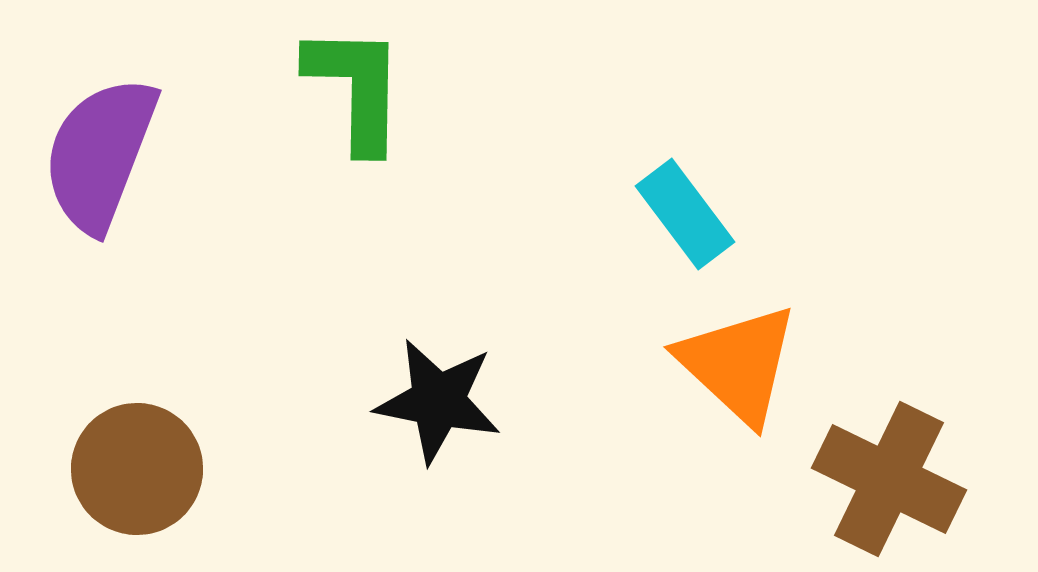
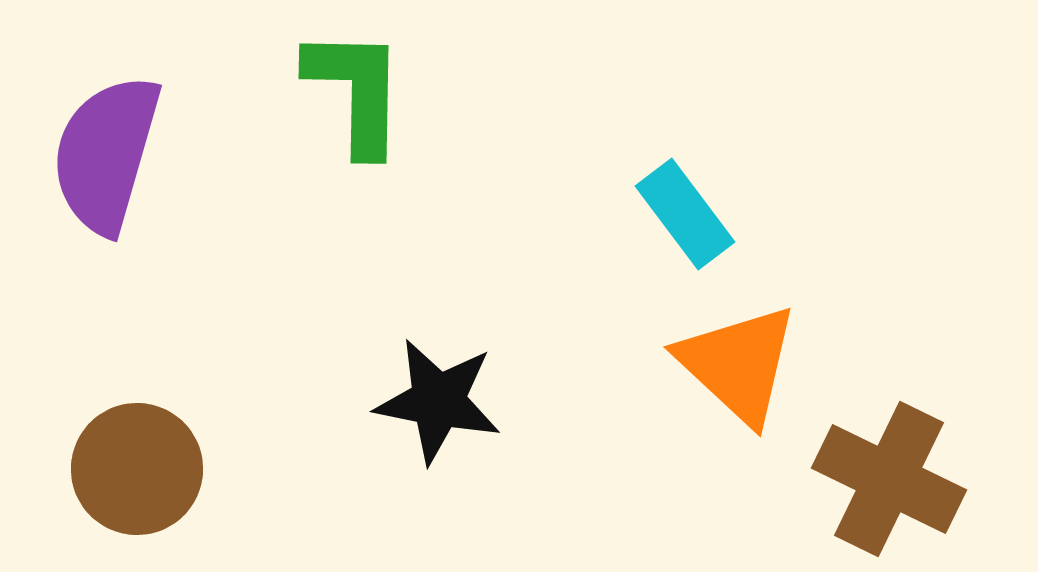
green L-shape: moved 3 px down
purple semicircle: moved 6 px right; rotated 5 degrees counterclockwise
